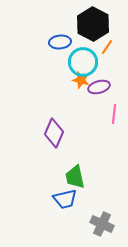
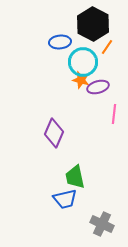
purple ellipse: moved 1 px left
